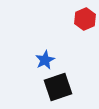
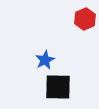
black square: rotated 20 degrees clockwise
